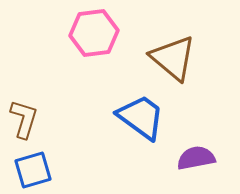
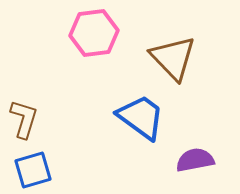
brown triangle: rotated 6 degrees clockwise
purple semicircle: moved 1 px left, 2 px down
